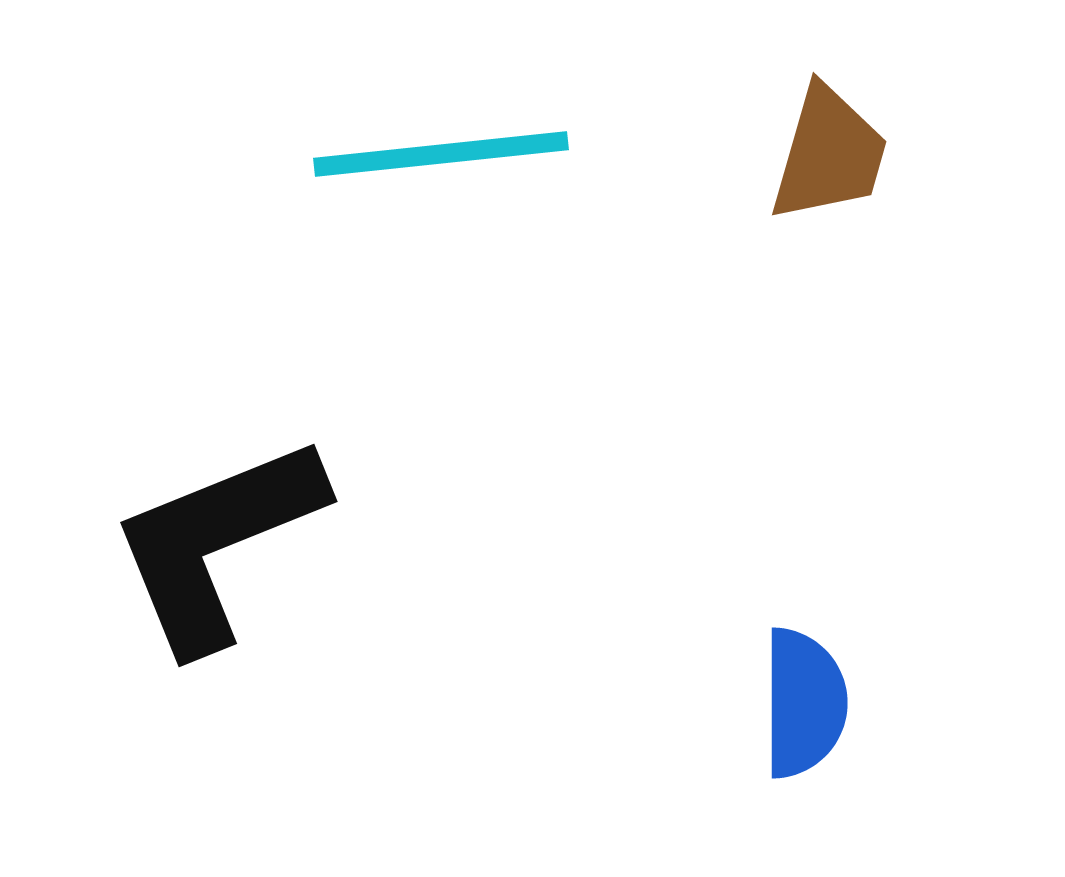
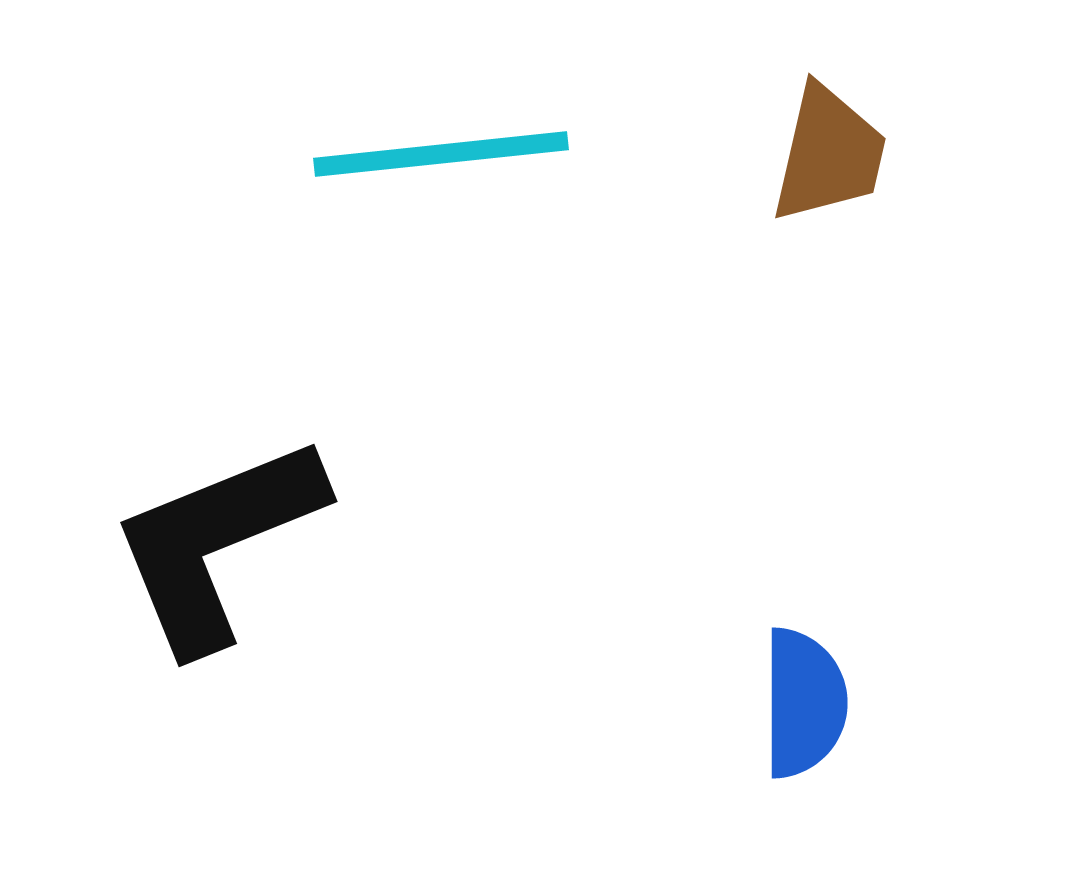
brown trapezoid: rotated 3 degrees counterclockwise
